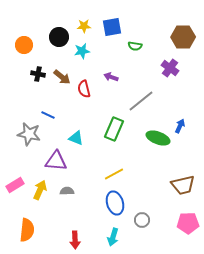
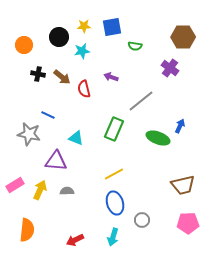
red arrow: rotated 66 degrees clockwise
